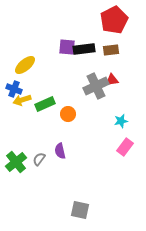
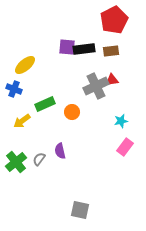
brown rectangle: moved 1 px down
yellow arrow: moved 21 px down; rotated 18 degrees counterclockwise
orange circle: moved 4 px right, 2 px up
